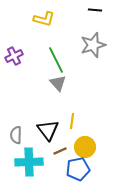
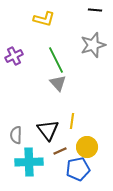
yellow circle: moved 2 px right
